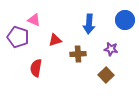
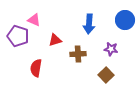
purple pentagon: moved 1 px up
